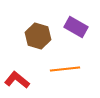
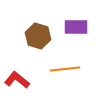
purple rectangle: rotated 30 degrees counterclockwise
